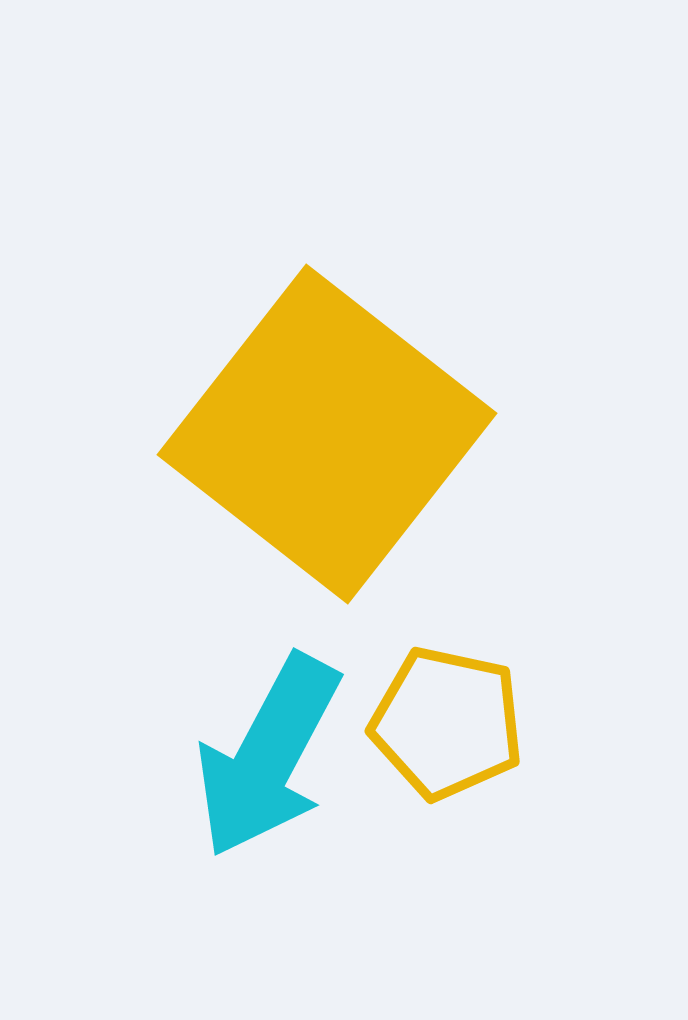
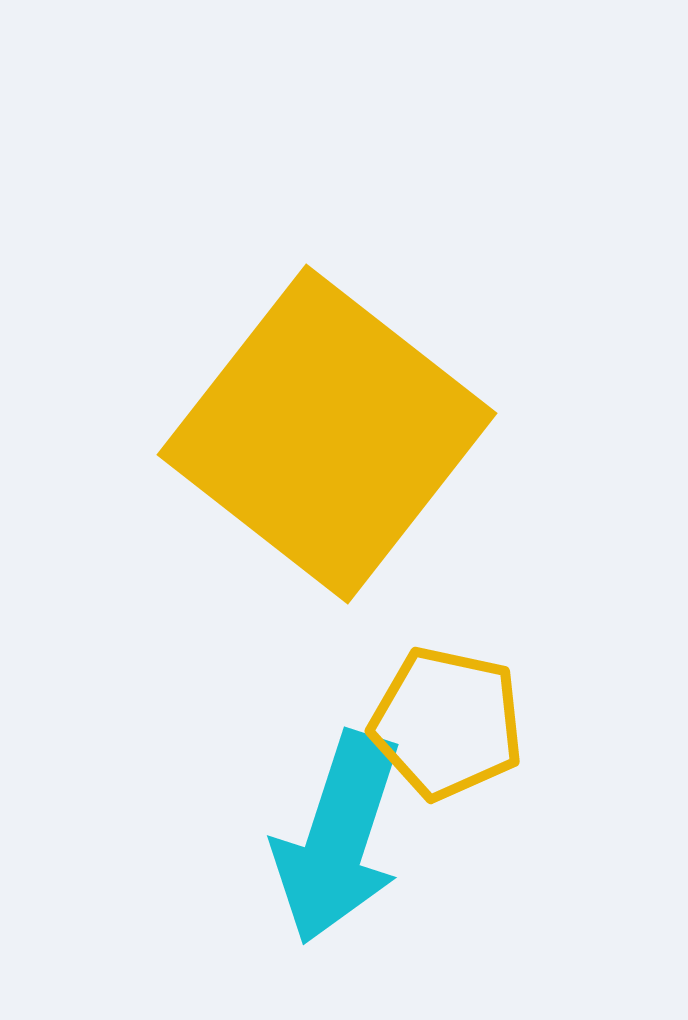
cyan arrow: moved 70 px right, 82 px down; rotated 10 degrees counterclockwise
